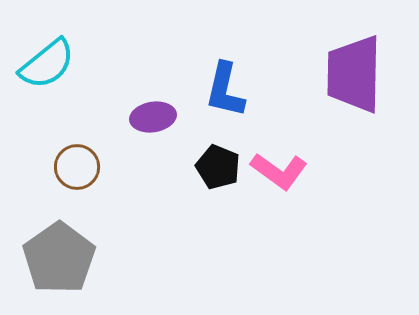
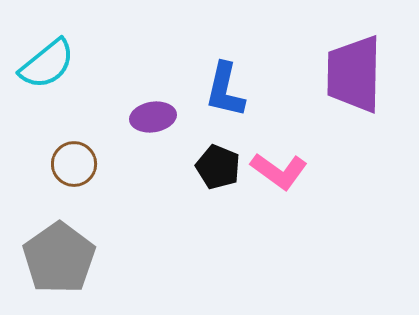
brown circle: moved 3 px left, 3 px up
